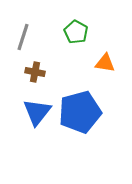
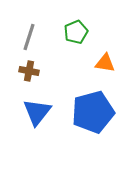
green pentagon: rotated 20 degrees clockwise
gray line: moved 6 px right
brown cross: moved 6 px left, 1 px up
blue pentagon: moved 13 px right
